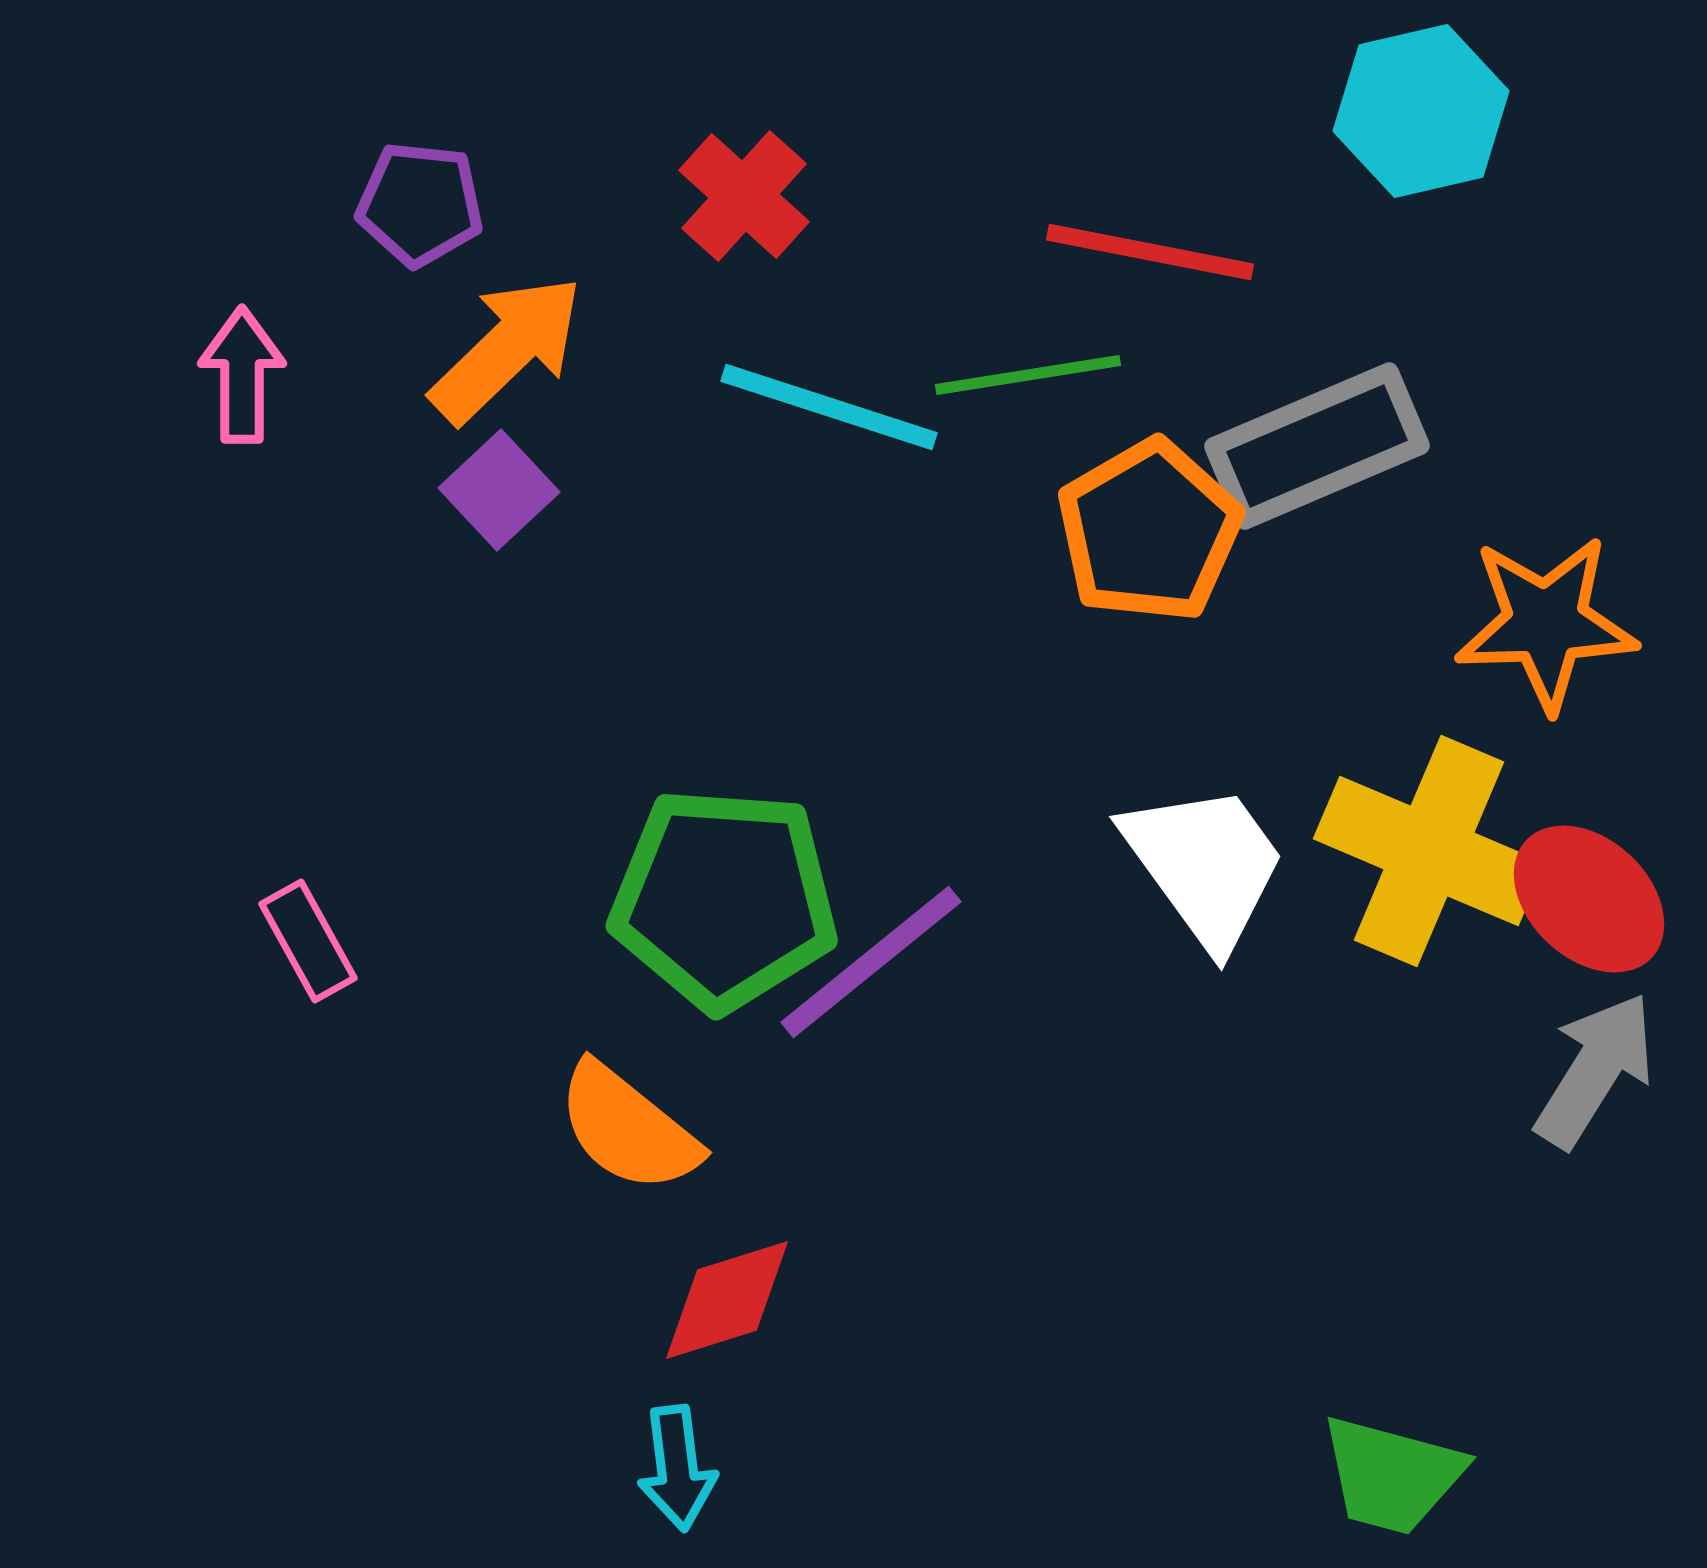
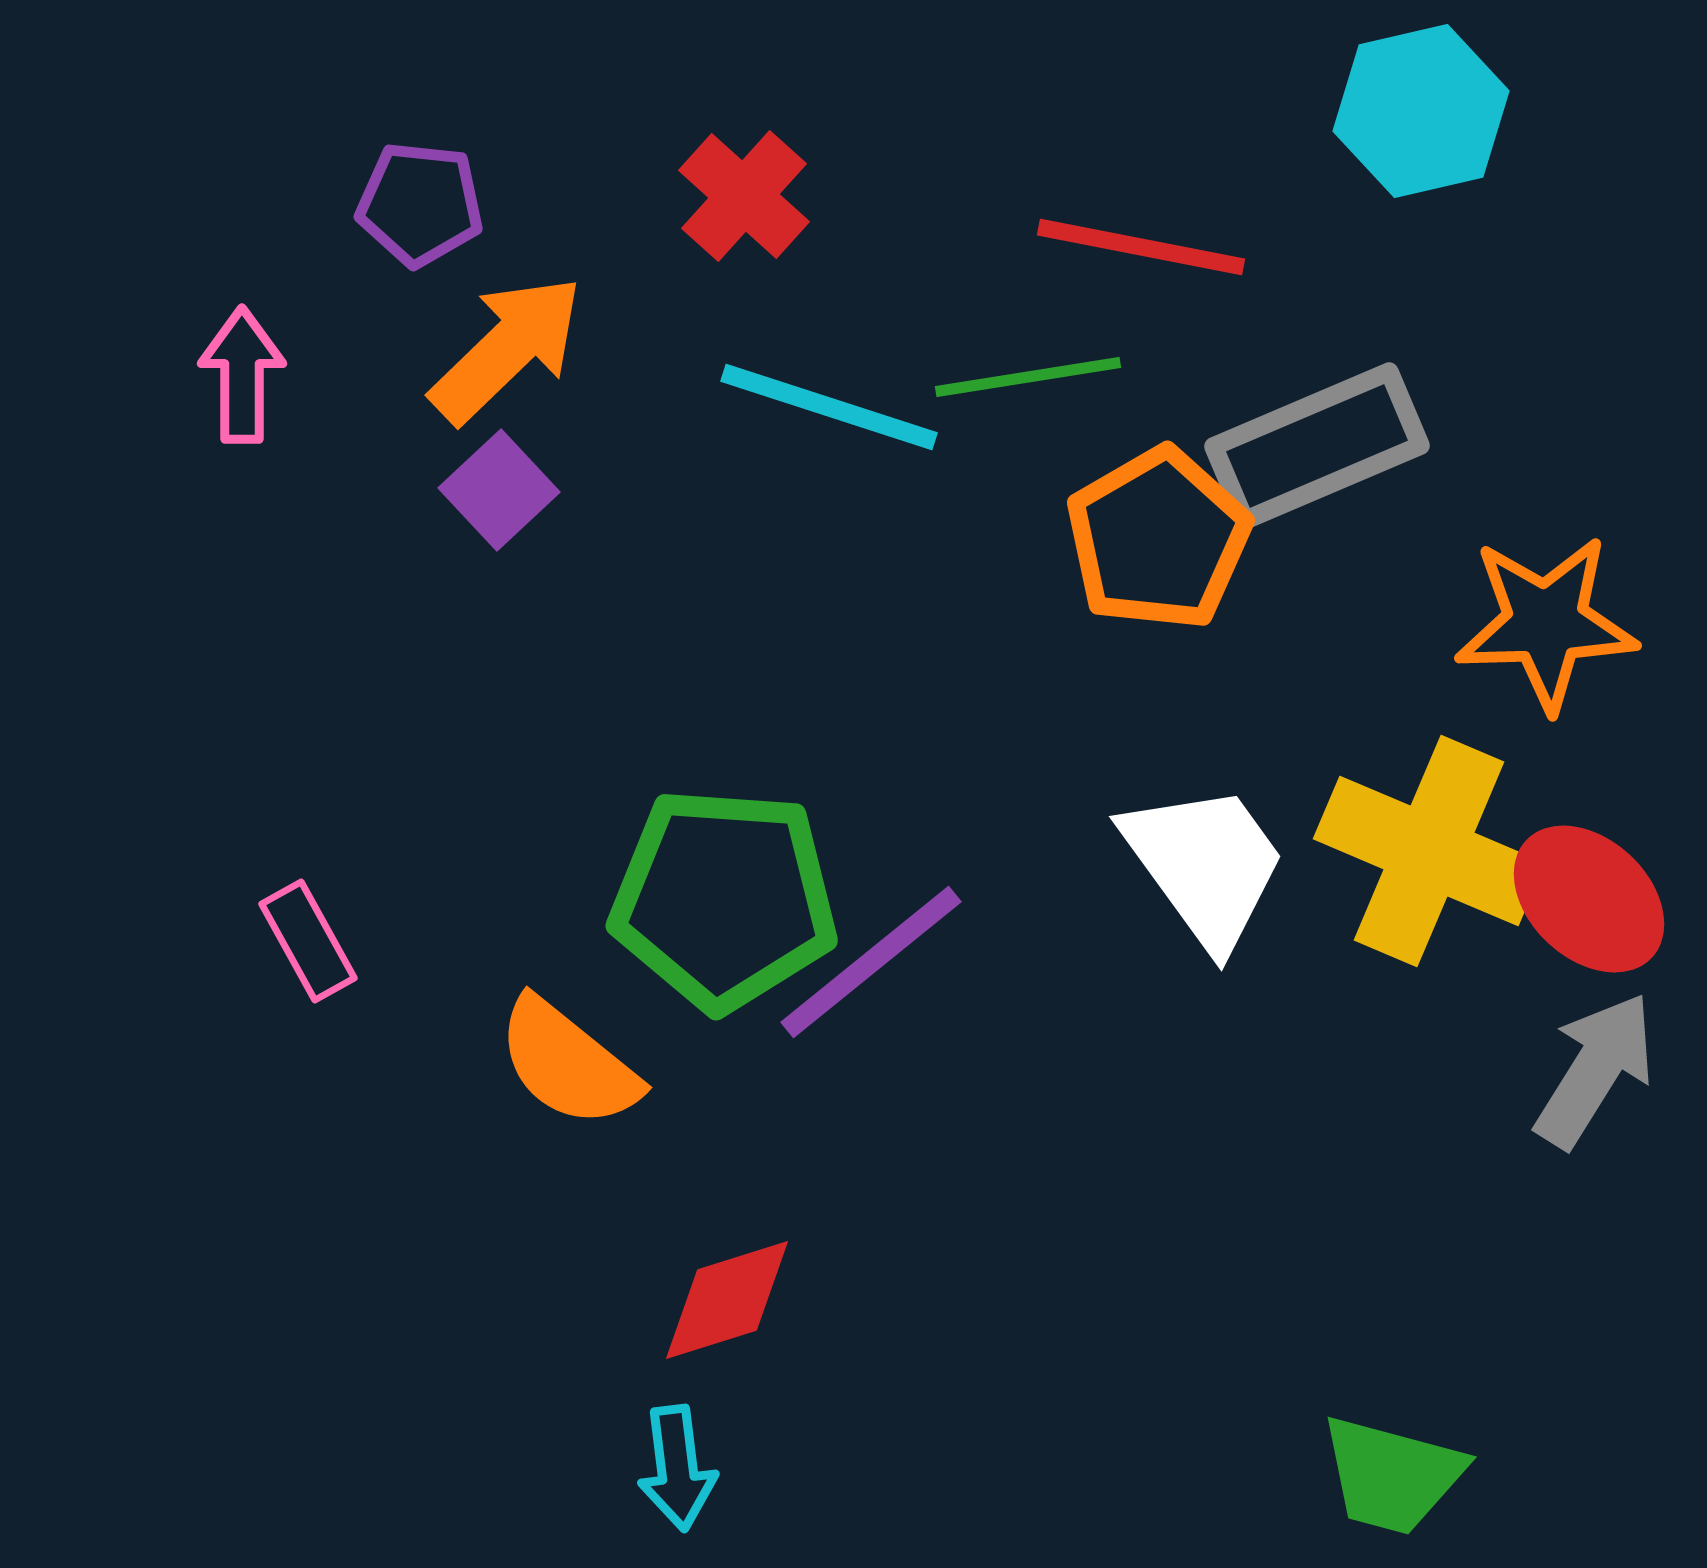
red line: moved 9 px left, 5 px up
green line: moved 2 px down
orange pentagon: moved 9 px right, 8 px down
orange semicircle: moved 60 px left, 65 px up
